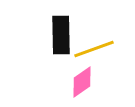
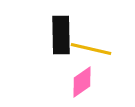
yellow line: moved 3 px left; rotated 33 degrees clockwise
